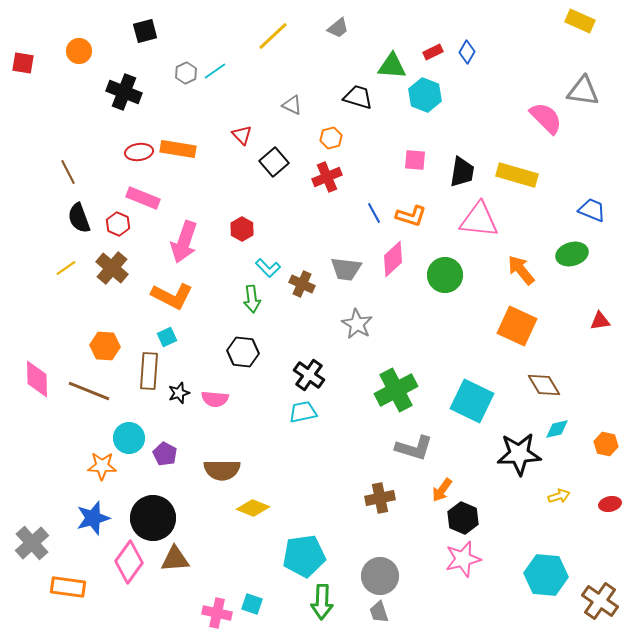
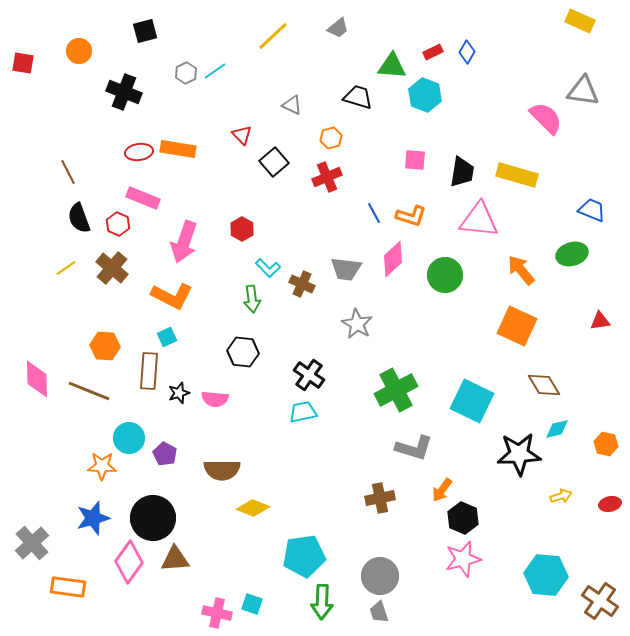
yellow arrow at (559, 496): moved 2 px right
